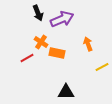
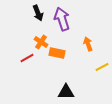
purple arrow: rotated 85 degrees counterclockwise
